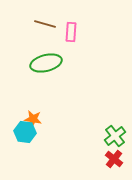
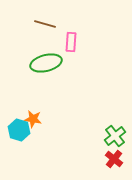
pink rectangle: moved 10 px down
cyan hexagon: moved 6 px left, 2 px up; rotated 10 degrees clockwise
